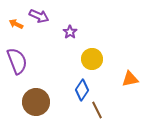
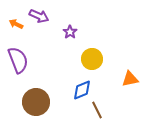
purple semicircle: moved 1 px right, 1 px up
blue diamond: rotated 35 degrees clockwise
